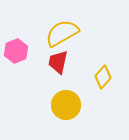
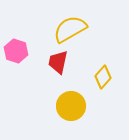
yellow semicircle: moved 8 px right, 4 px up
pink hexagon: rotated 20 degrees counterclockwise
yellow circle: moved 5 px right, 1 px down
